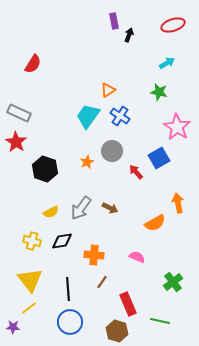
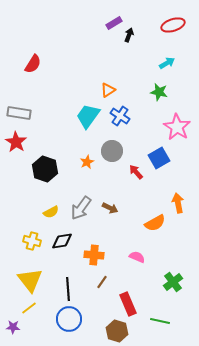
purple rectangle: moved 2 px down; rotated 70 degrees clockwise
gray rectangle: rotated 15 degrees counterclockwise
blue circle: moved 1 px left, 3 px up
